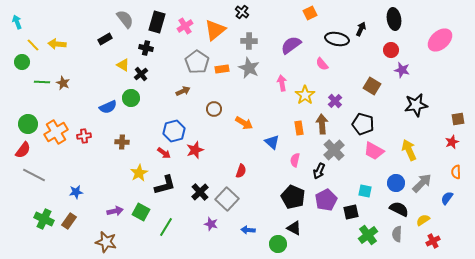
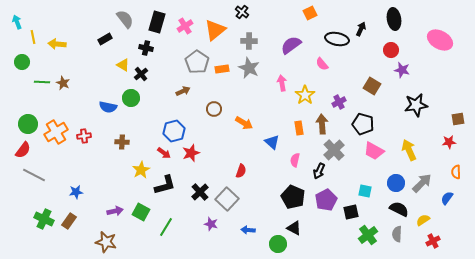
pink ellipse at (440, 40): rotated 70 degrees clockwise
yellow line at (33, 45): moved 8 px up; rotated 32 degrees clockwise
purple cross at (335, 101): moved 4 px right, 1 px down; rotated 16 degrees clockwise
blue semicircle at (108, 107): rotated 36 degrees clockwise
red star at (452, 142): moved 3 px left; rotated 16 degrees clockwise
red star at (195, 150): moved 4 px left, 3 px down
yellow star at (139, 173): moved 2 px right, 3 px up
